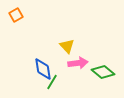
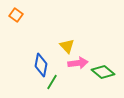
orange square: rotated 24 degrees counterclockwise
blue diamond: moved 2 px left, 4 px up; rotated 20 degrees clockwise
